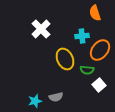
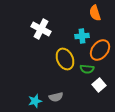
white cross: rotated 18 degrees counterclockwise
green semicircle: moved 1 px up
